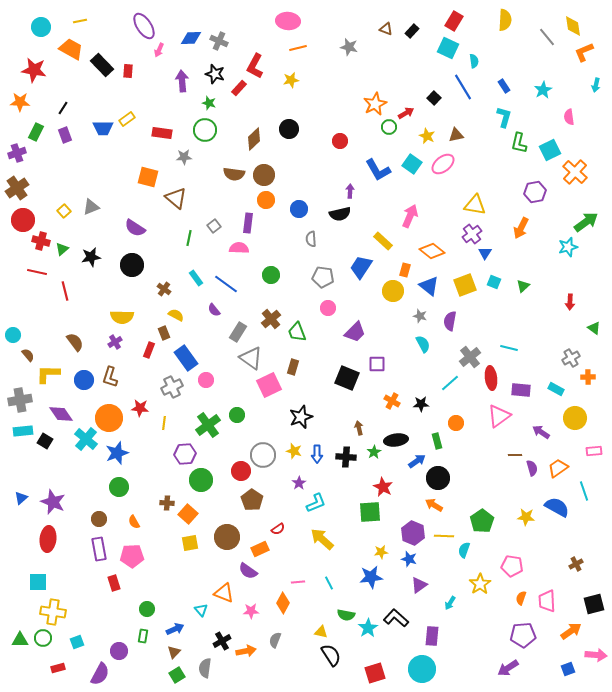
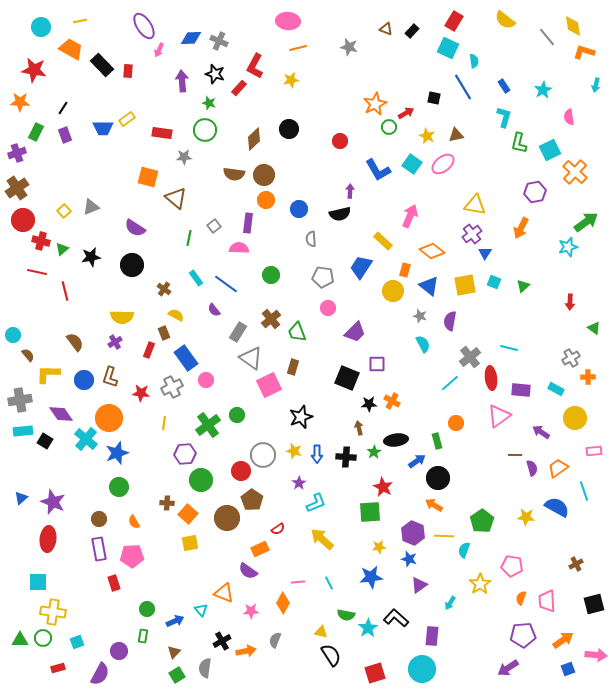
yellow semicircle at (505, 20): rotated 125 degrees clockwise
orange L-shape at (584, 52): rotated 40 degrees clockwise
black square at (434, 98): rotated 32 degrees counterclockwise
yellow square at (465, 285): rotated 10 degrees clockwise
black star at (421, 404): moved 52 px left
red star at (140, 408): moved 1 px right, 15 px up
brown circle at (227, 537): moved 19 px up
yellow star at (381, 552): moved 2 px left, 5 px up
blue arrow at (175, 629): moved 8 px up
orange arrow at (571, 631): moved 8 px left, 9 px down
